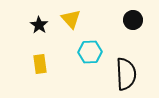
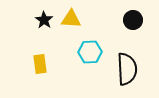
yellow triangle: rotated 45 degrees counterclockwise
black star: moved 5 px right, 5 px up
black semicircle: moved 1 px right, 5 px up
